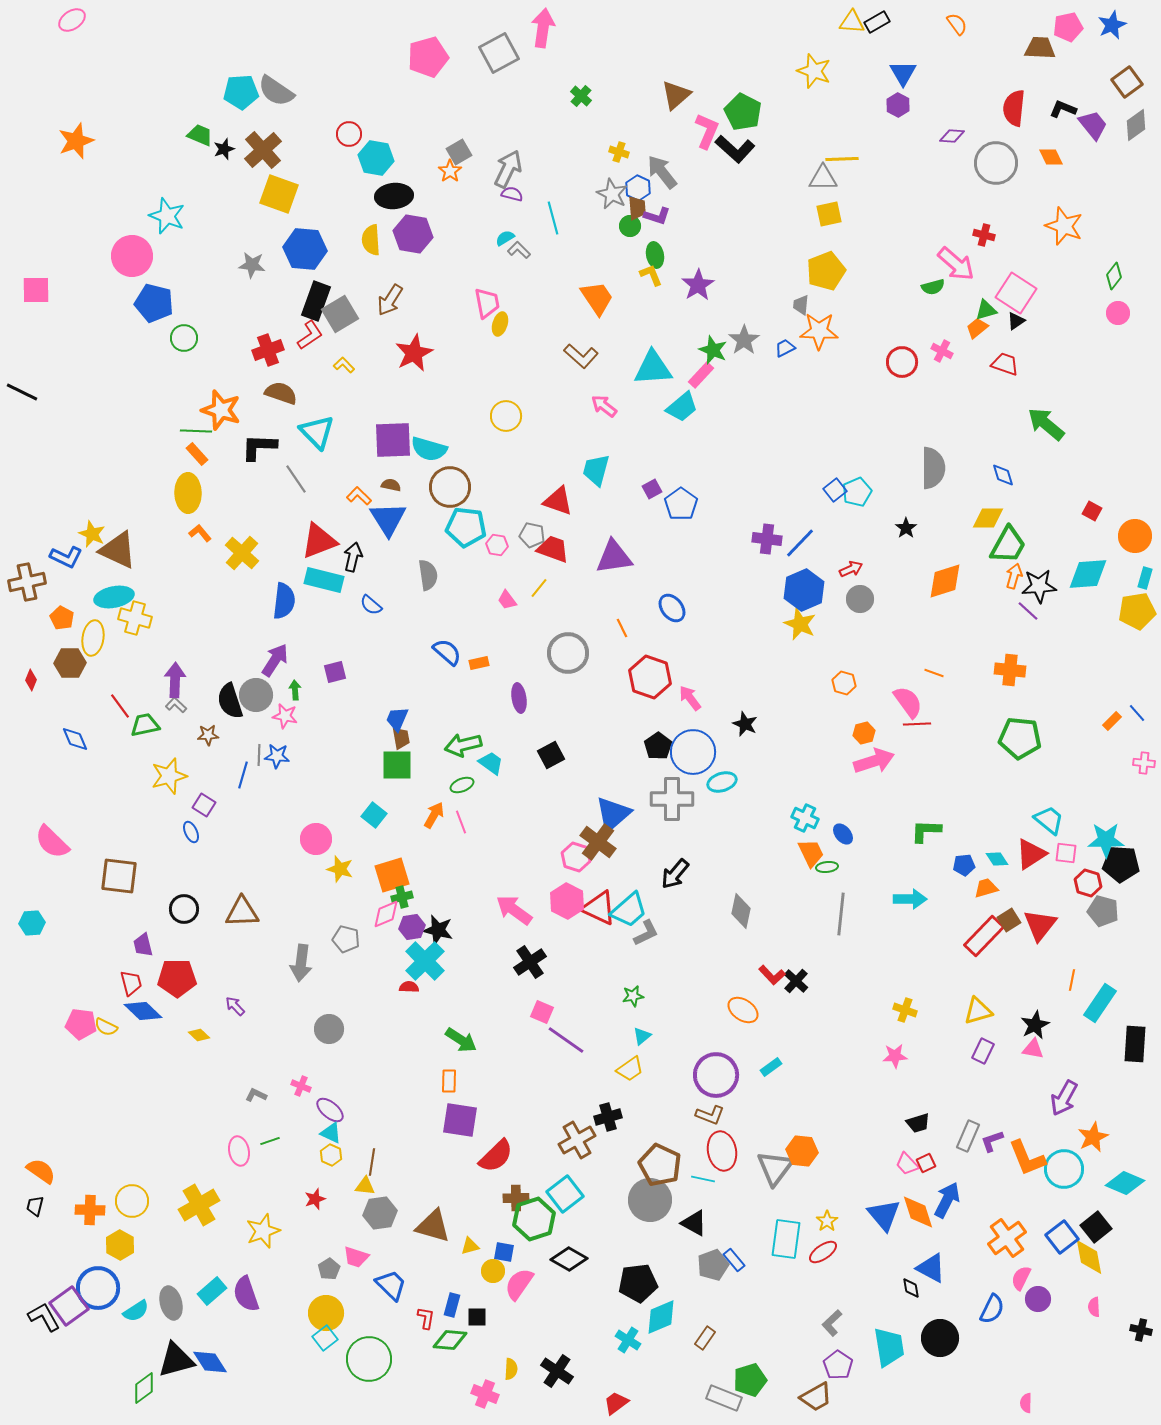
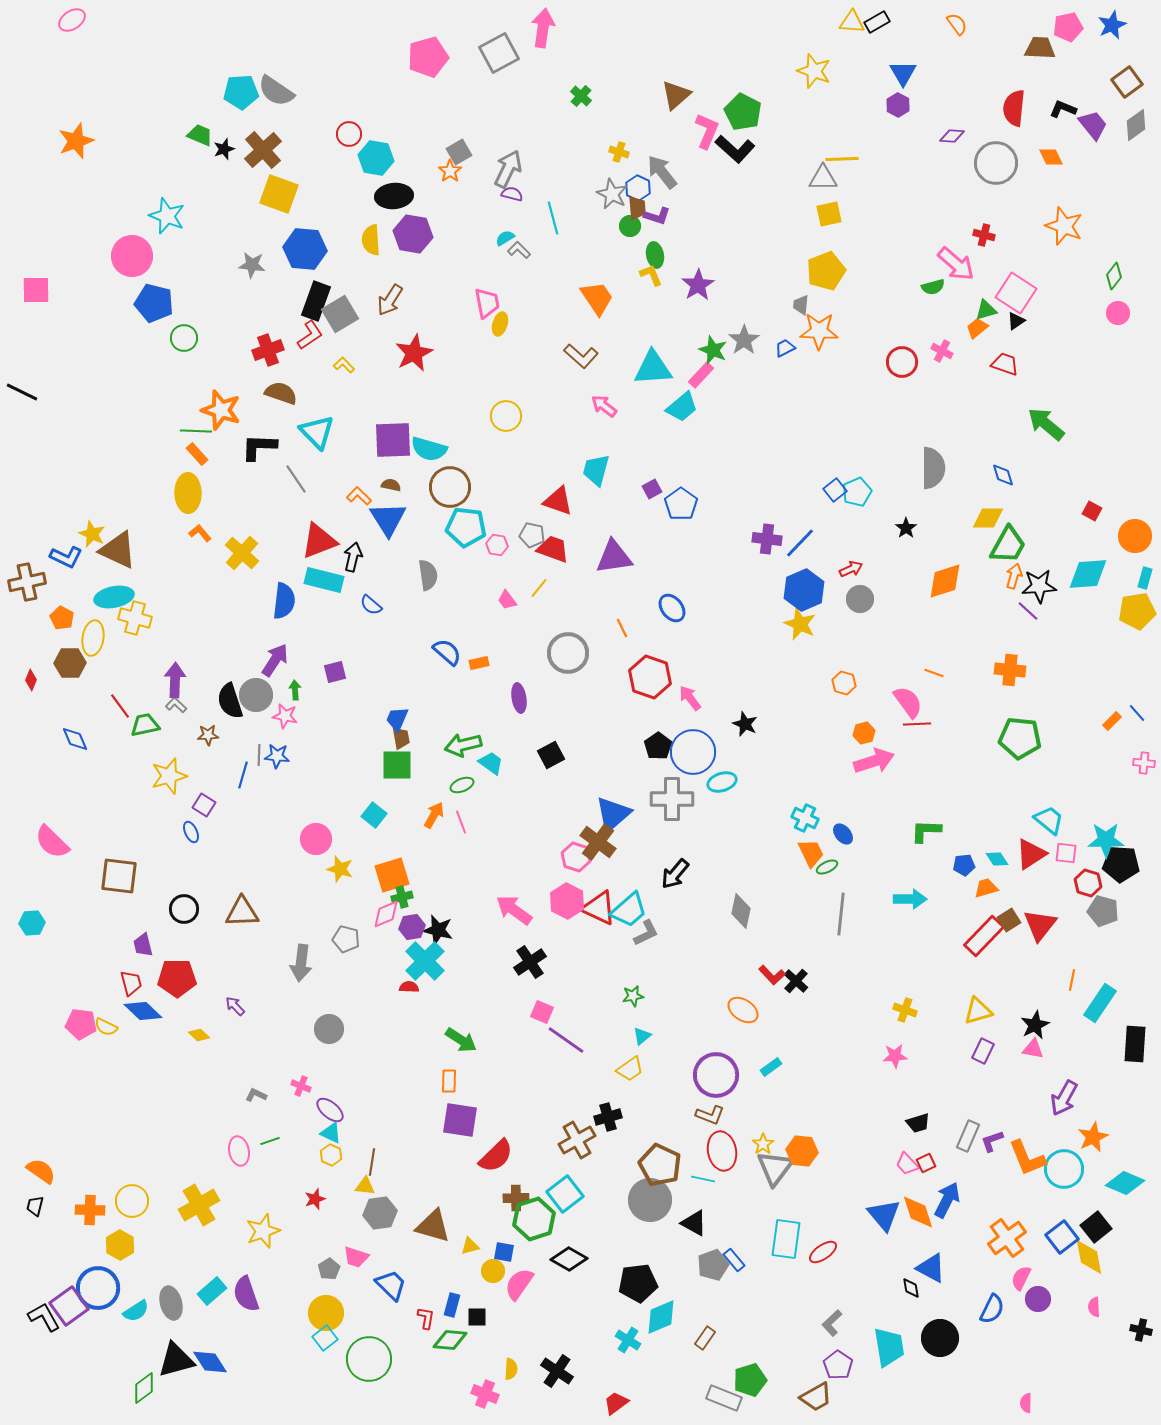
green ellipse at (827, 867): rotated 20 degrees counterclockwise
yellow star at (827, 1221): moved 64 px left, 77 px up
